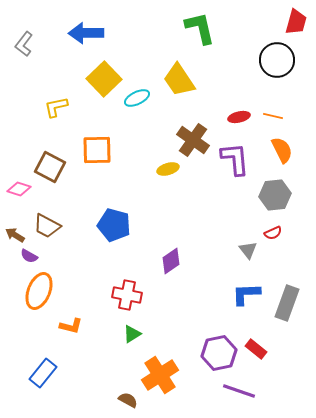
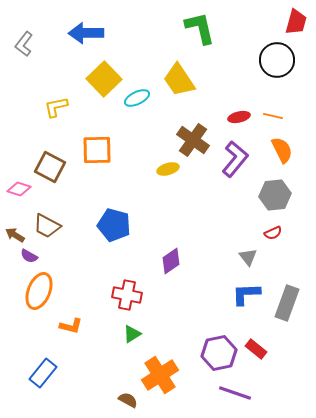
purple L-shape: rotated 45 degrees clockwise
gray triangle: moved 7 px down
purple line: moved 4 px left, 2 px down
